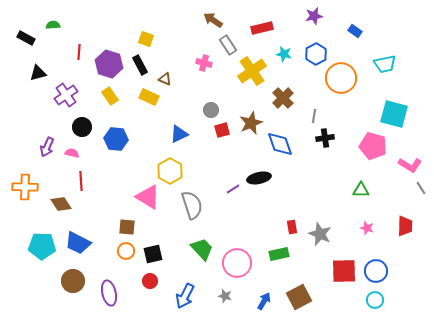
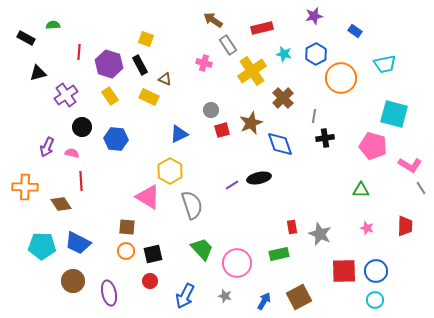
purple line at (233, 189): moved 1 px left, 4 px up
